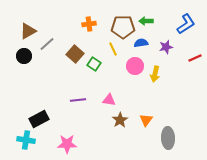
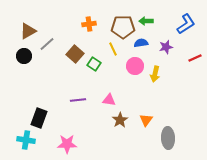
black rectangle: moved 1 px up; rotated 42 degrees counterclockwise
